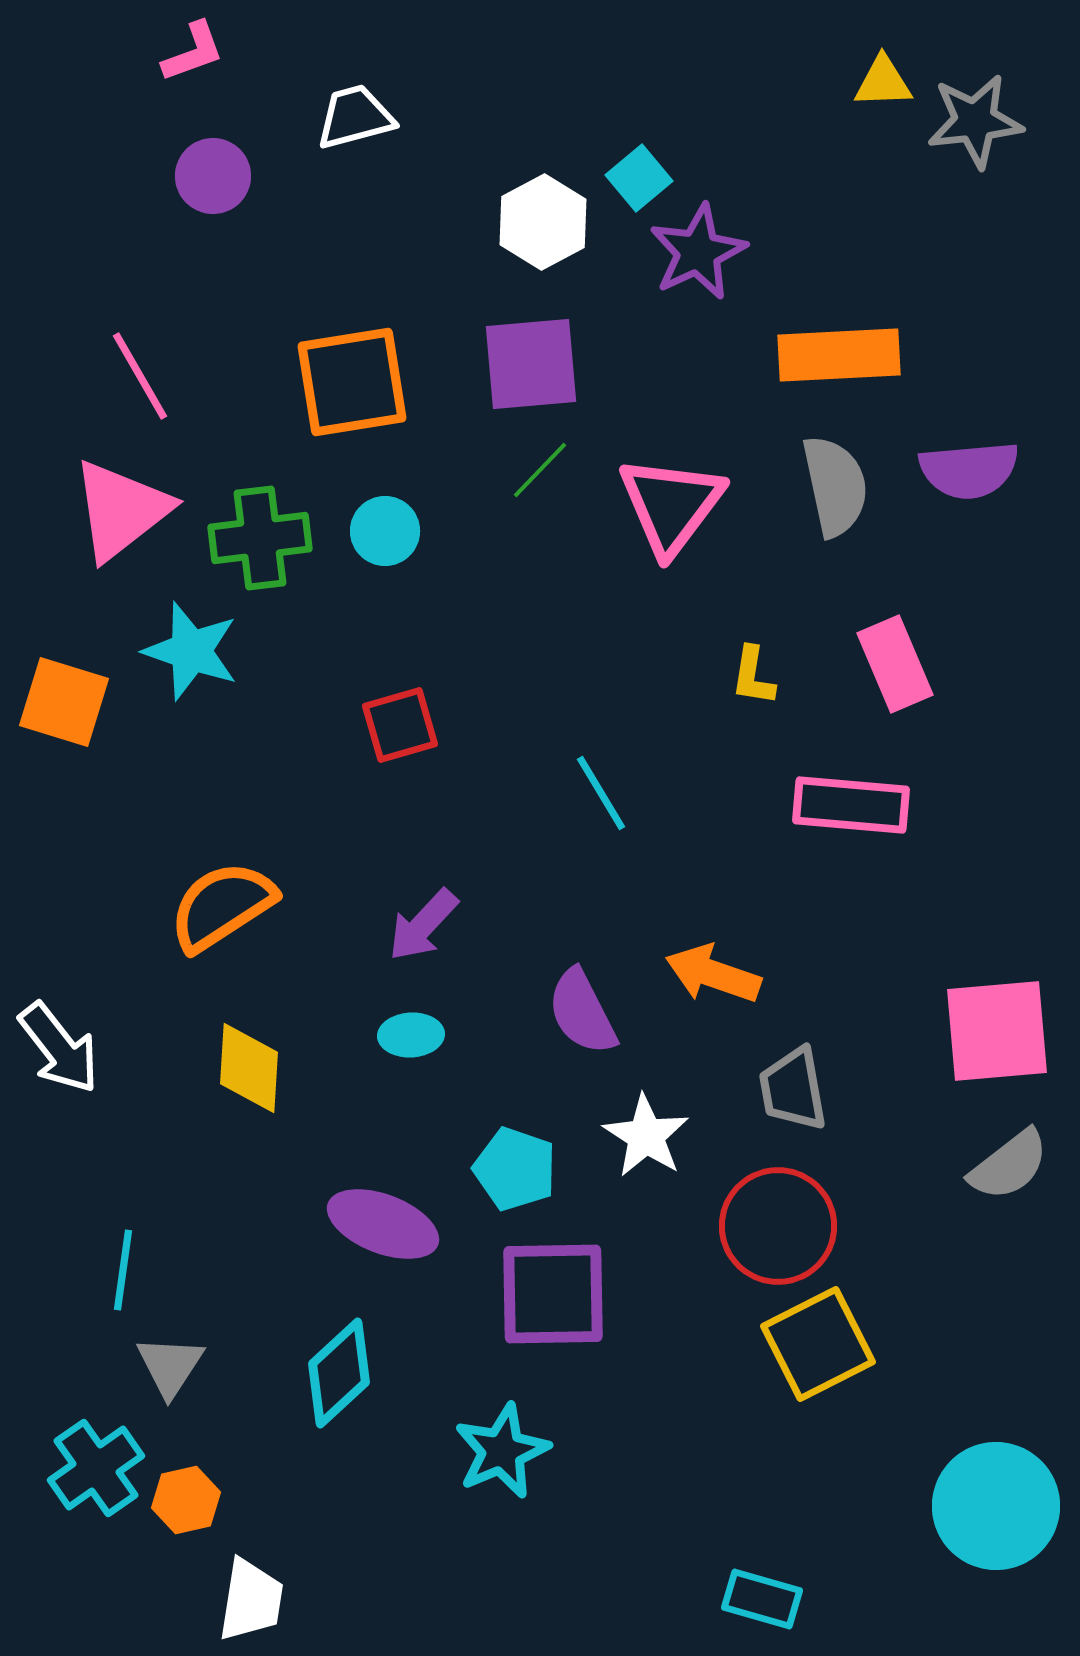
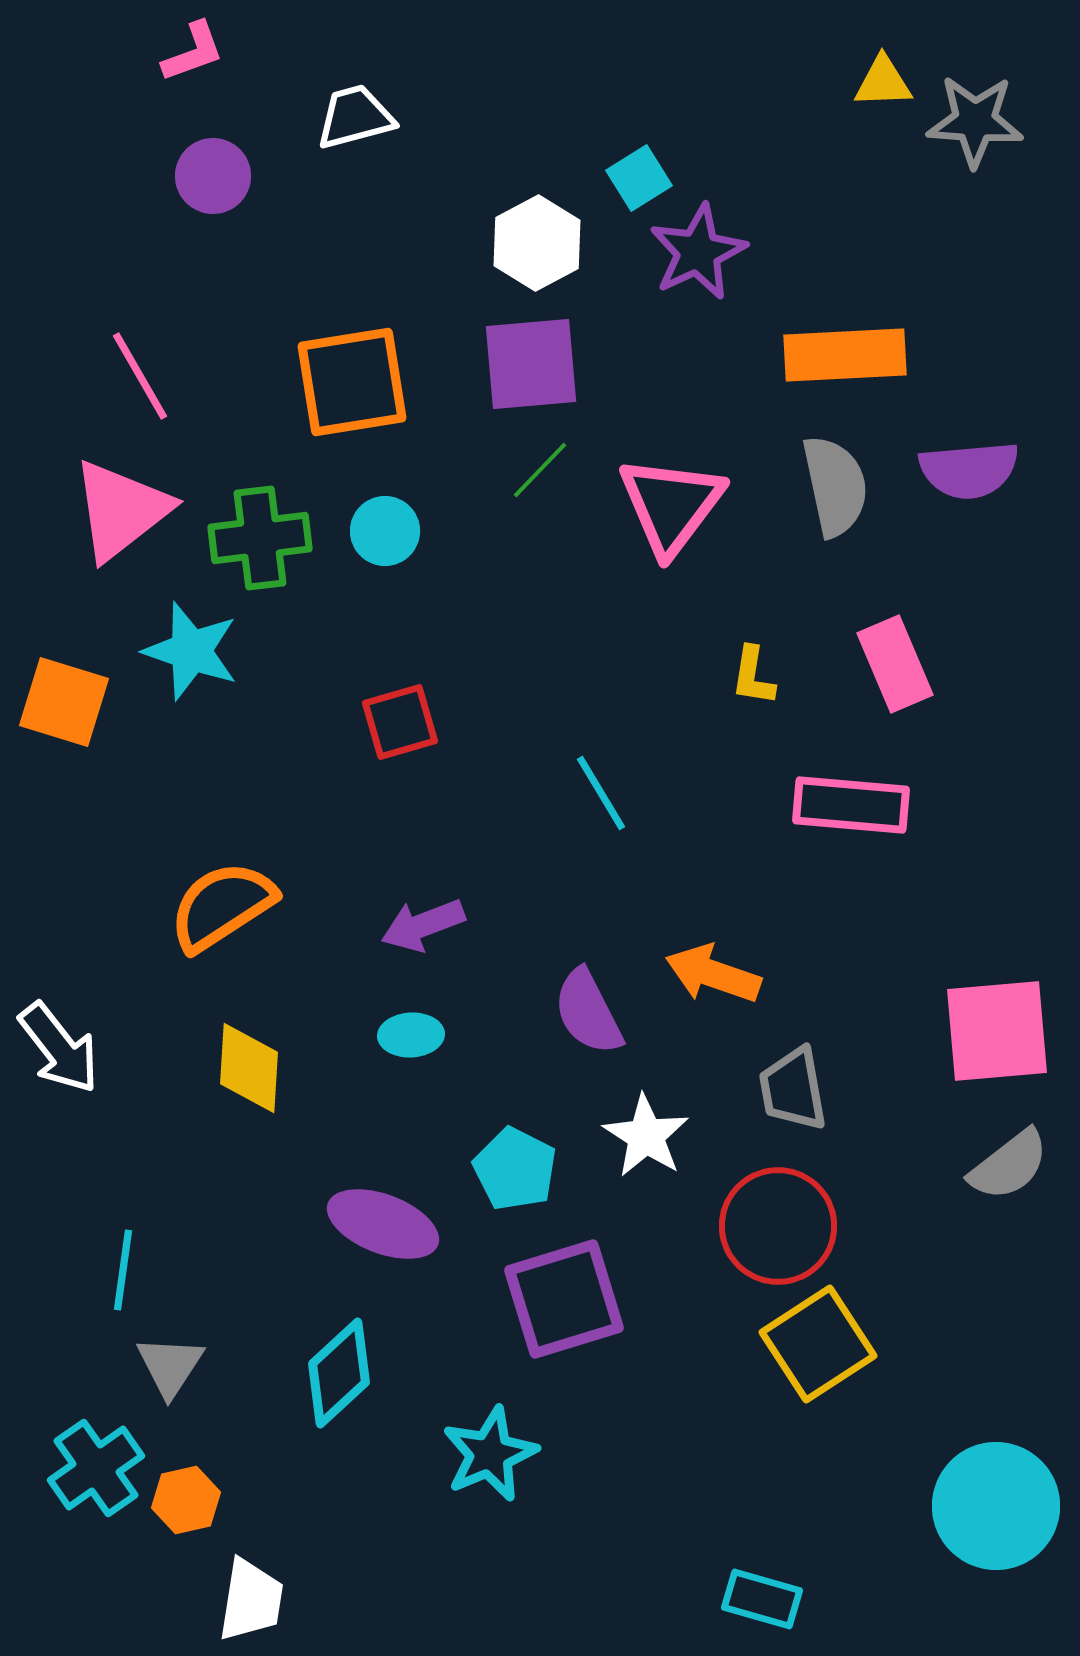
gray star at (975, 121): rotated 10 degrees clockwise
cyan square at (639, 178): rotated 8 degrees clockwise
white hexagon at (543, 222): moved 6 px left, 21 px down
orange rectangle at (839, 355): moved 6 px right
red square at (400, 725): moved 3 px up
purple arrow at (423, 925): rotated 26 degrees clockwise
purple semicircle at (582, 1012): moved 6 px right
cyan pentagon at (515, 1169): rotated 8 degrees clockwise
purple square at (553, 1294): moved 11 px right, 5 px down; rotated 16 degrees counterclockwise
yellow square at (818, 1344): rotated 6 degrees counterclockwise
cyan star at (502, 1451): moved 12 px left, 3 px down
